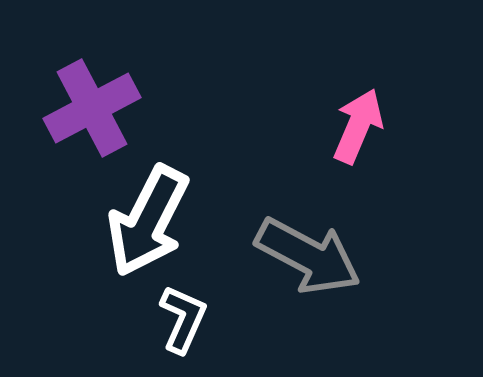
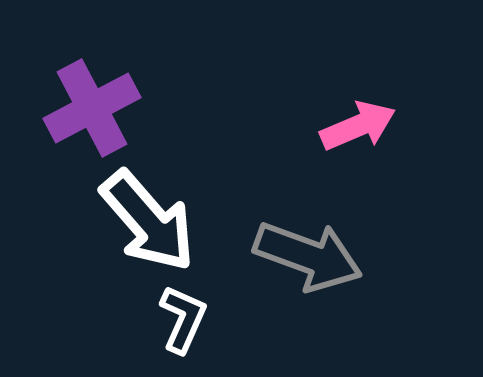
pink arrow: rotated 44 degrees clockwise
white arrow: rotated 68 degrees counterclockwise
gray arrow: rotated 8 degrees counterclockwise
